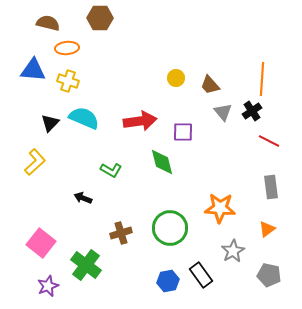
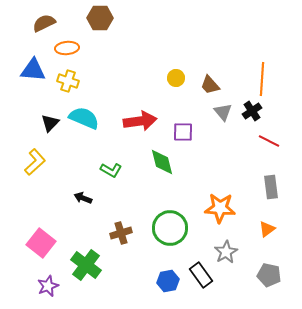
brown semicircle: moved 4 px left; rotated 40 degrees counterclockwise
gray star: moved 7 px left, 1 px down
